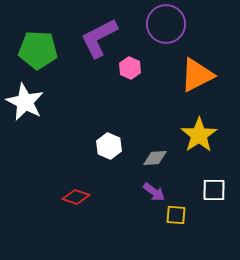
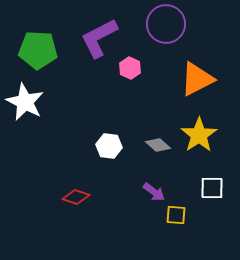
orange triangle: moved 4 px down
white hexagon: rotated 15 degrees counterclockwise
gray diamond: moved 3 px right, 13 px up; rotated 45 degrees clockwise
white square: moved 2 px left, 2 px up
